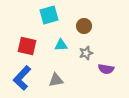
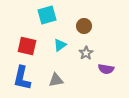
cyan square: moved 2 px left
cyan triangle: moved 1 px left; rotated 32 degrees counterclockwise
gray star: rotated 16 degrees counterclockwise
blue L-shape: rotated 30 degrees counterclockwise
